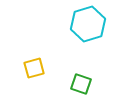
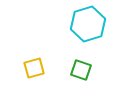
green square: moved 14 px up
